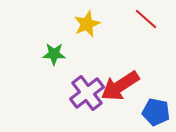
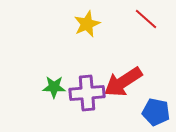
green star: moved 33 px down
red arrow: moved 3 px right, 4 px up
purple cross: rotated 32 degrees clockwise
